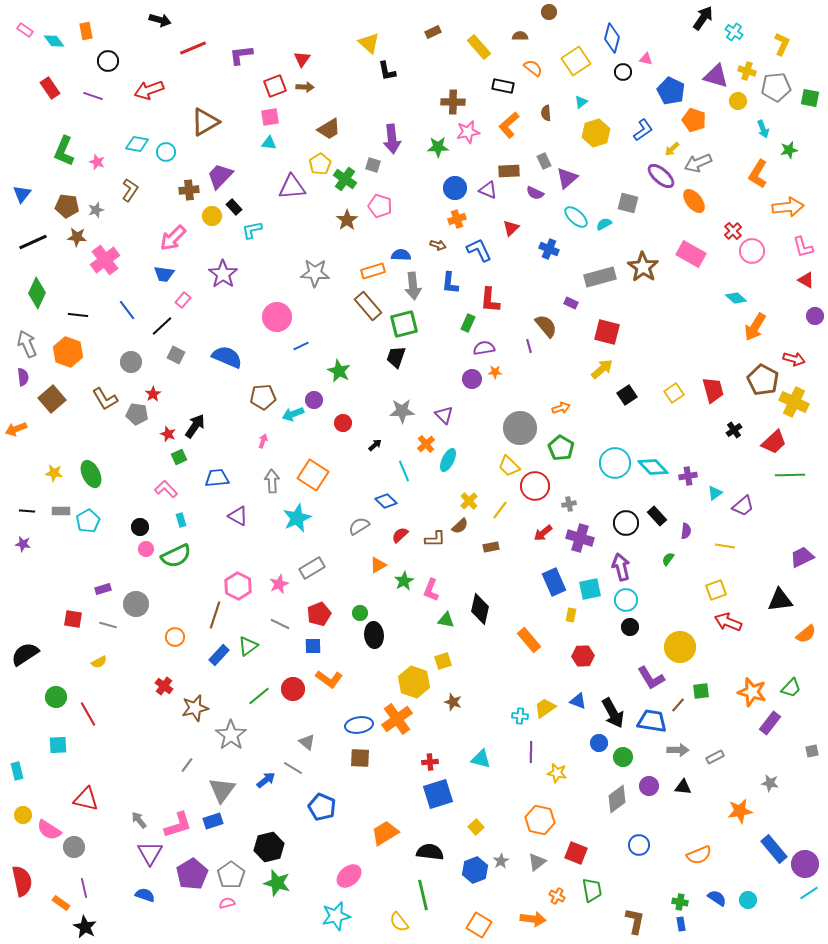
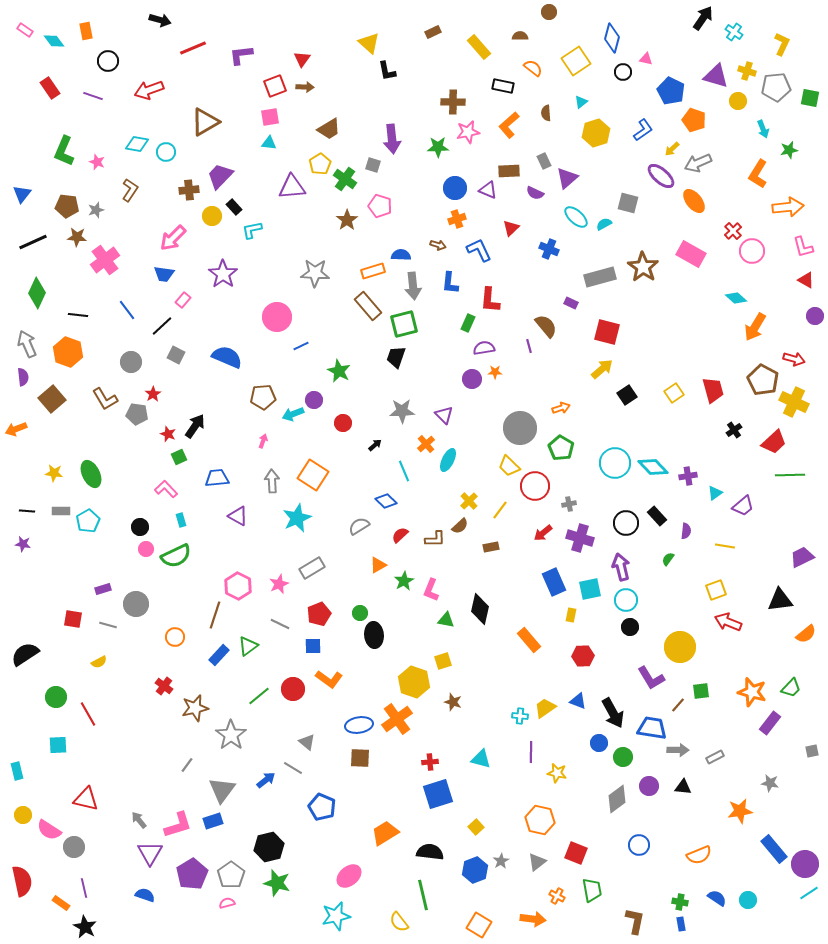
blue trapezoid at (652, 721): moved 7 px down
